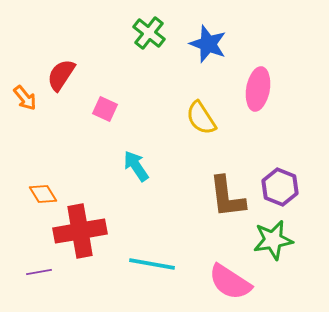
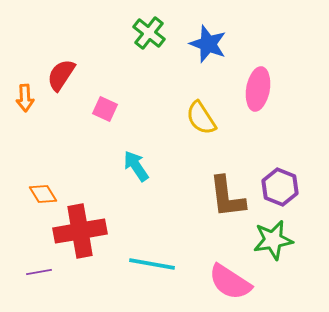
orange arrow: rotated 36 degrees clockwise
